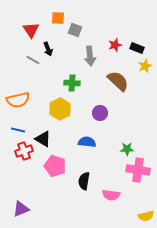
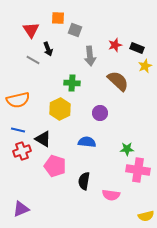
red cross: moved 2 px left
